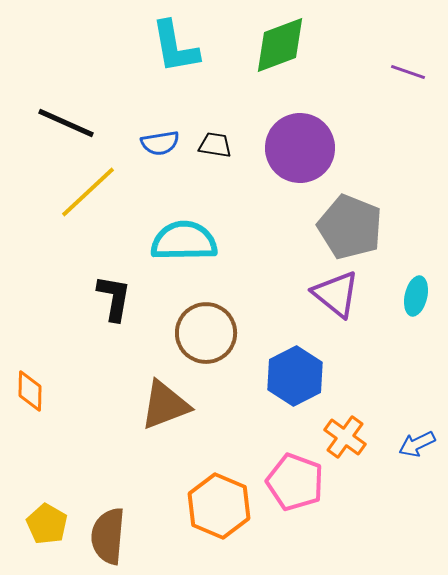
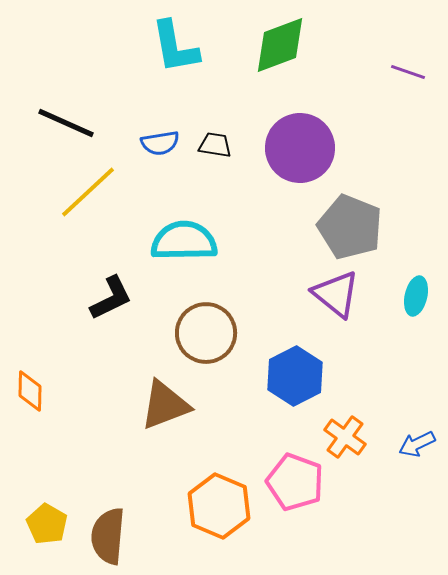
black L-shape: moved 3 px left; rotated 54 degrees clockwise
